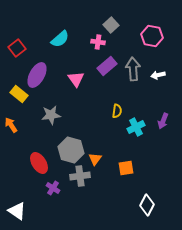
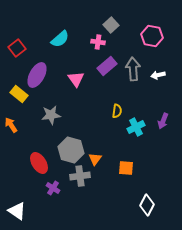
orange square: rotated 14 degrees clockwise
